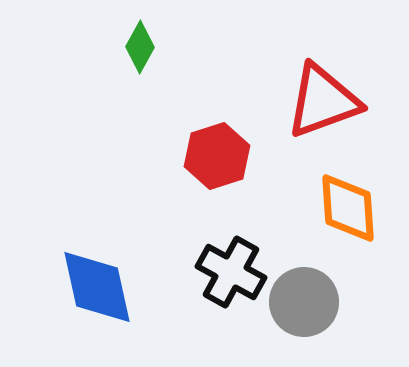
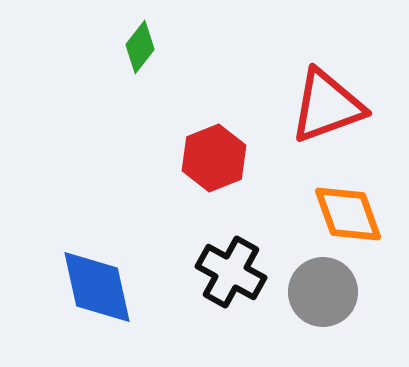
green diamond: rotated 9 degrees clockwise
red triangle: moved 4 px right, 5 px down
red hexagon: moved 3 px left, 2 px down; rotated 4 degrees counterclockwise
orange diamond: moved 6 px down; rotated 16 degrees counterclockwise
gray circle: moved 19 px right, 10 px up
